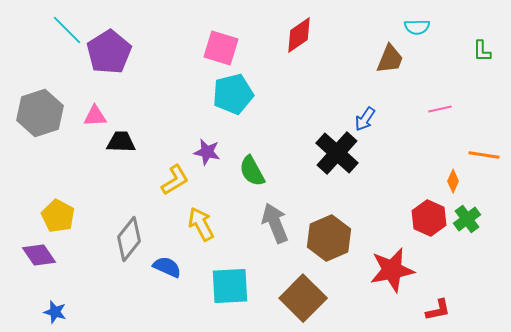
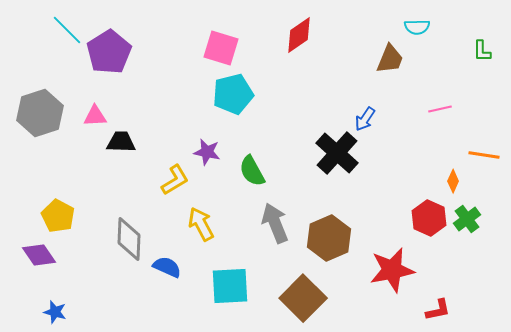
gray diamond: rotated 36 degrees counterclockwise
